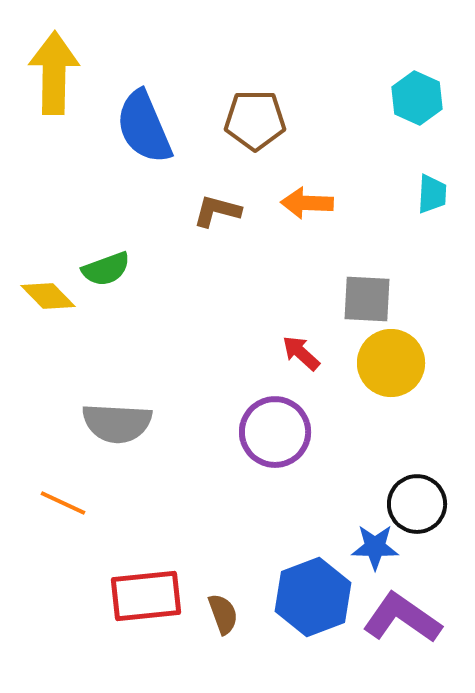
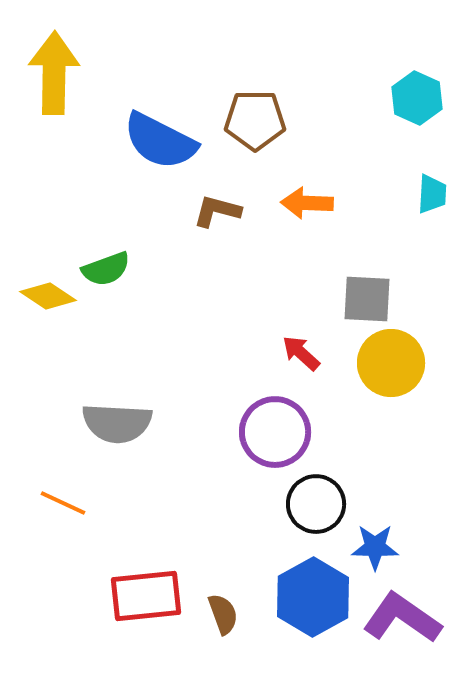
blue semicircle: moved 16 px right, 14 px down; rotated 40 degrees counterclockwise
yellow diamond: rotated 12 degrees counterclockwise
black circle: moved 101 px left
blue hexagon: rotated 8 degrees counterclockwise
